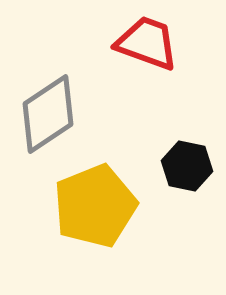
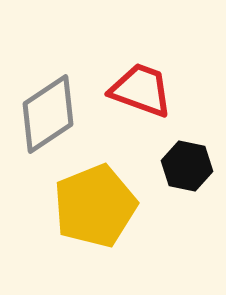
red trapezoid: moved 6 px left, 47 px down
